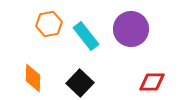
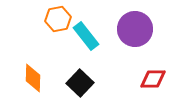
orange hexagon: moved 9 px right, 5 px up
purple circle: moved 4 px right
red diamond: moved 1 px right, 3 px up
